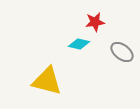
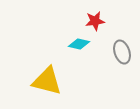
red star: moved 1 px up
gray ellipse: rotated 35 degrees clockwise
